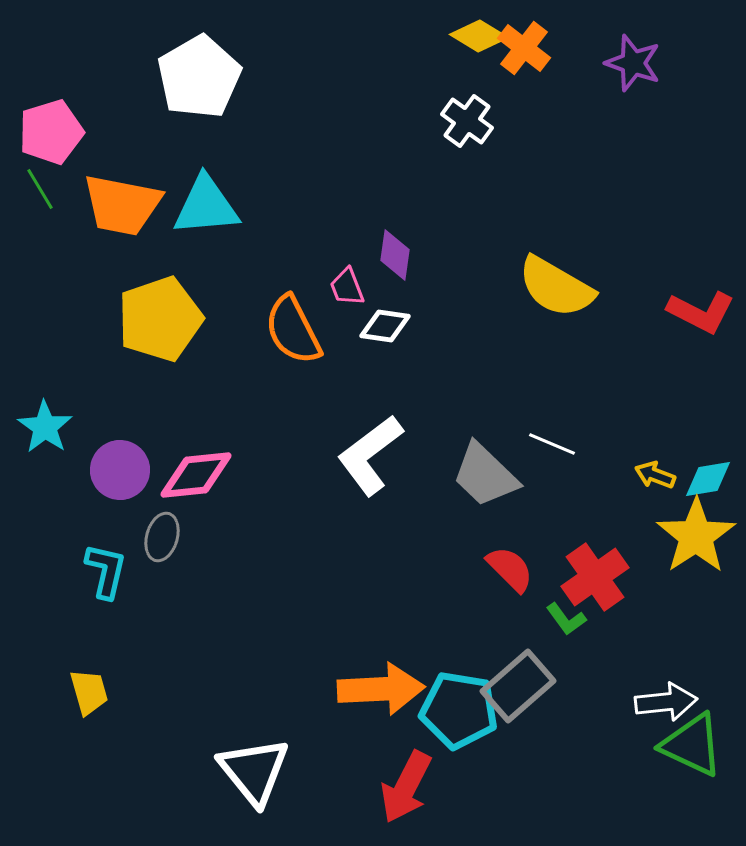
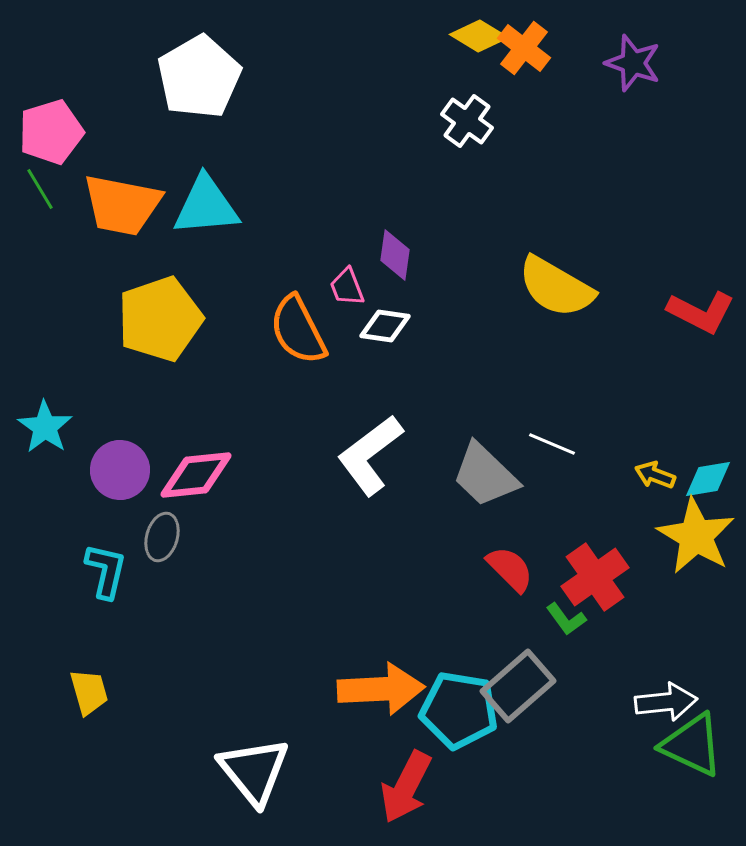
orange semicircle: moved 5 px right
yellow star: rotated 8 degrees counterclockwise
